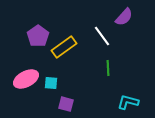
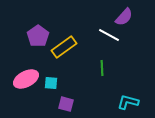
white line: moved 7 px right, 1 px up; rotated 25 degrees counterclockwise
green line: moved 6 px left
